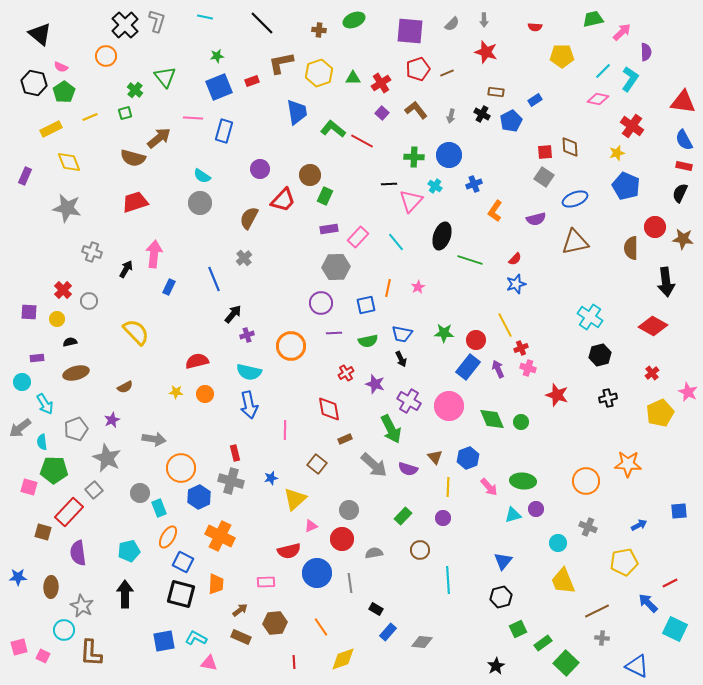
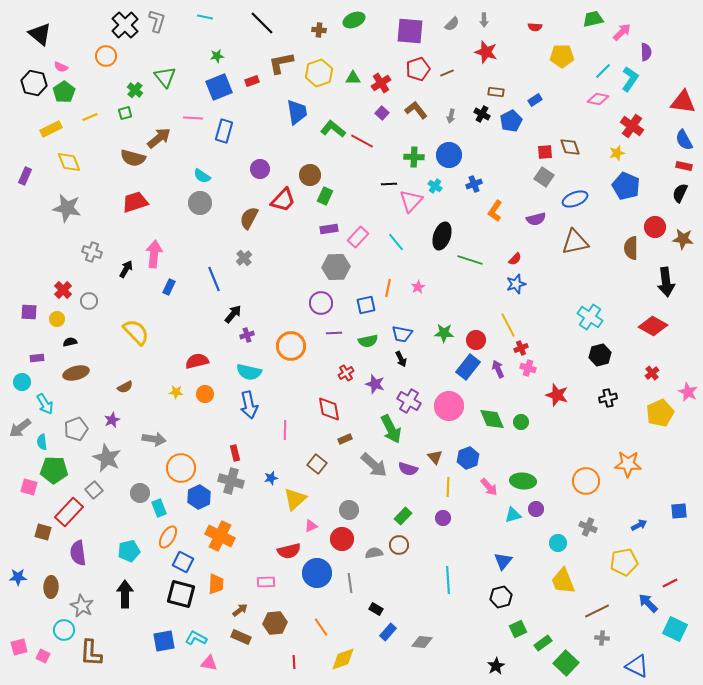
brown diamond at (570, 147): rotated 15 degrees counterclockwise
yellow line at (505, 325): moved 3 px right
brown circle at (420, 550): moved 21 px left, 5 px up
